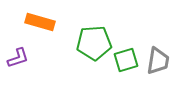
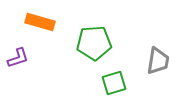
green square: moved 12 px left, 23 px down
